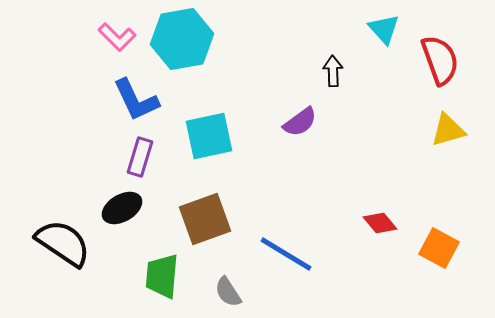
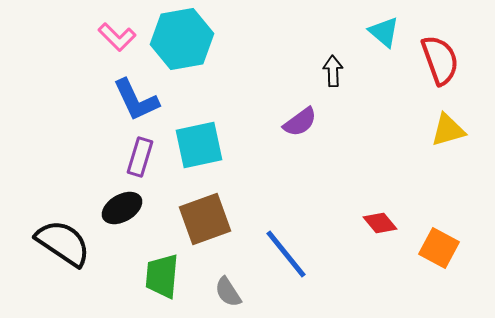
cyan triangle: moved 3 px down; rotated 8 degrees counterclockwise
cyan square: moved 10 px left, 9 px down
blue line: rotated 20 degrees clockwise
